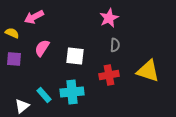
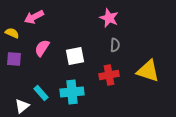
pink star: rotated 24 degrees counterclockwise
white square: rotated 18 degrees counterclockwise
cyan rectangle: moved 3 px left, 2 px up
